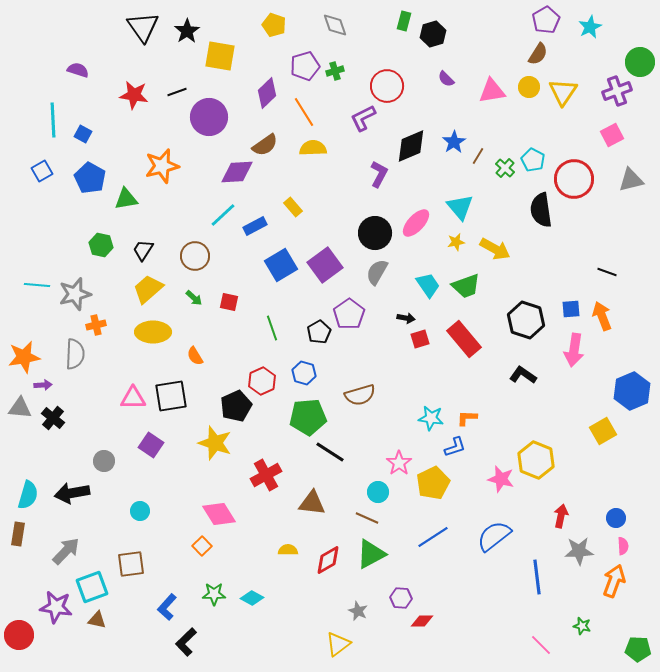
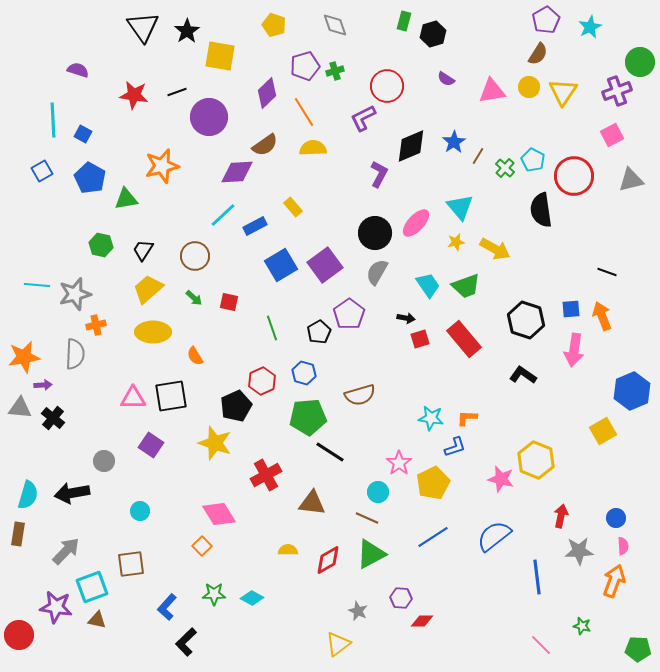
purple semicircle at (446, 79): rotated 12 degrees counterclockwise
red circle at (574, 179): moved 3 px up
